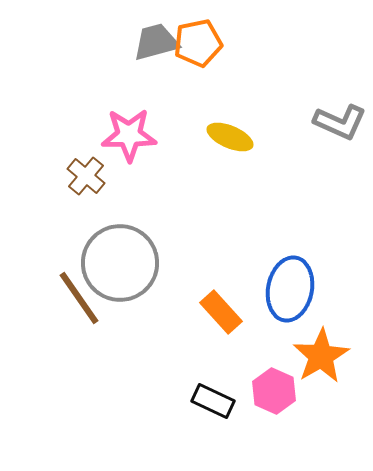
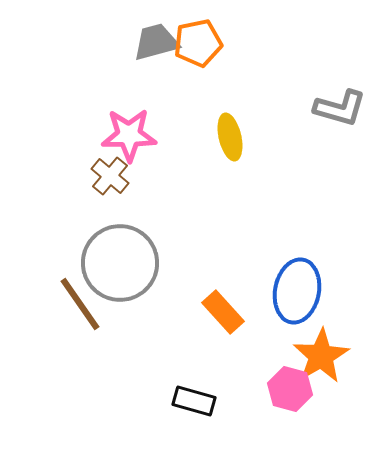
gray L-shape: moved 14 px up; rotated 8 degrees counterclockwise
yellow ellipse: rotated 54 degrees clockwise
brown cross: moved 24 px right
blue ellipse: moved 7 px right, 2 px down
brown line: moved 1 px right, 6 px down
orange rectangle: moved 2 px right
pink hexagon: moved 16 px right, 2 px up; rotated 9 degrees counterclockwise
black rectangle: moved 19 px left; rotated 9 degrees counterclockwise
